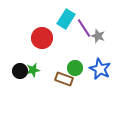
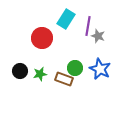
purple line: moved 4 px right, 2 px up; rotated 42 degrees clockwise
green star: moved 7 px right, 4 px down
